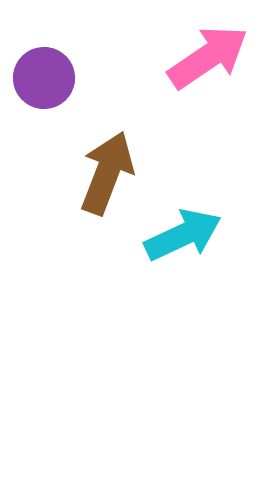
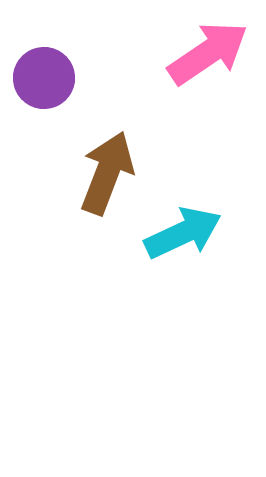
pink arrow: moved 4 px up
cyan arrow: moved 2 px up
